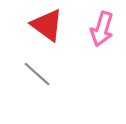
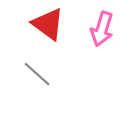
red triangle: moved 1 px right, 1 px up
